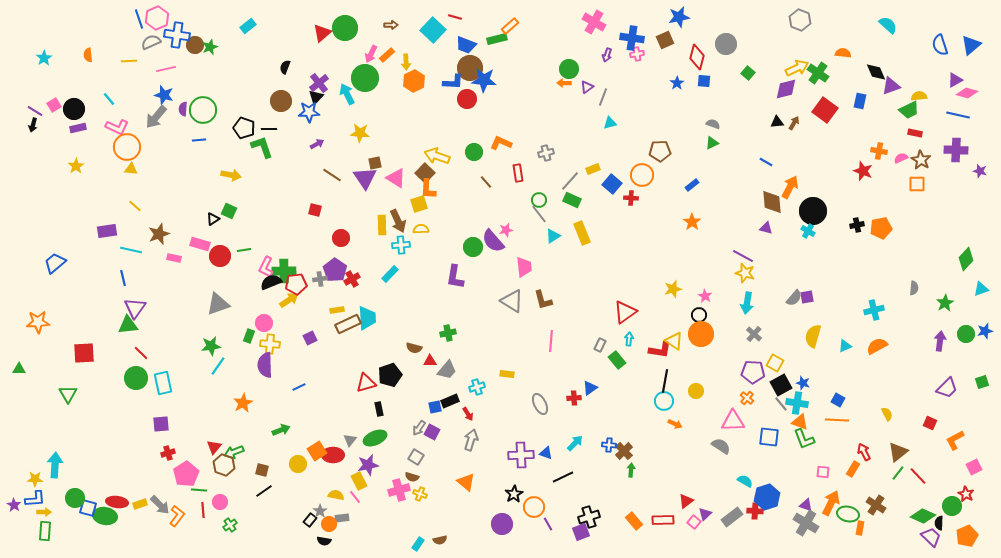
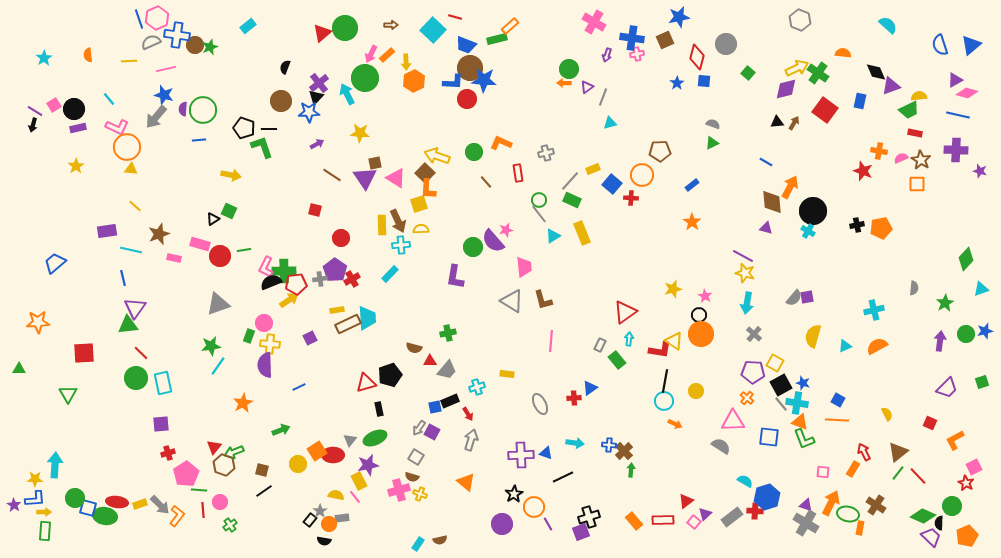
cyan arrow at (575, 443): rotated 54 degrees clockwise
red star at (966, 494): moved 11 px up
